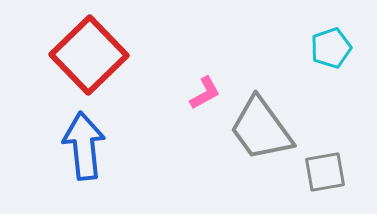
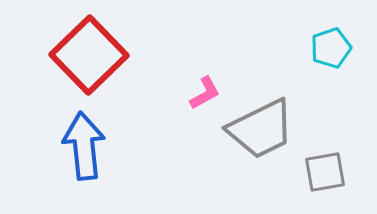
gray trapezoid: rotated 80 degrees counterclockwise
